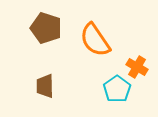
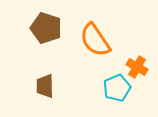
cyan pentagon: moved 1 px up; rotated 12 degrees clockwise
